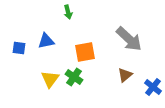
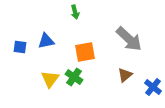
green arrow: moved 7 px right
blue square: moved 1 px right, 1 px up
